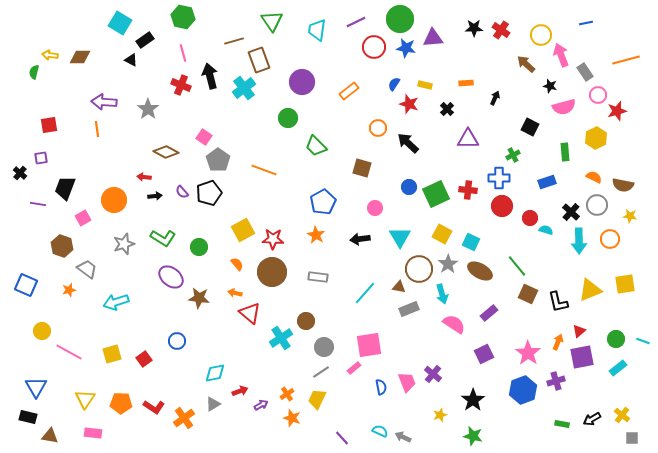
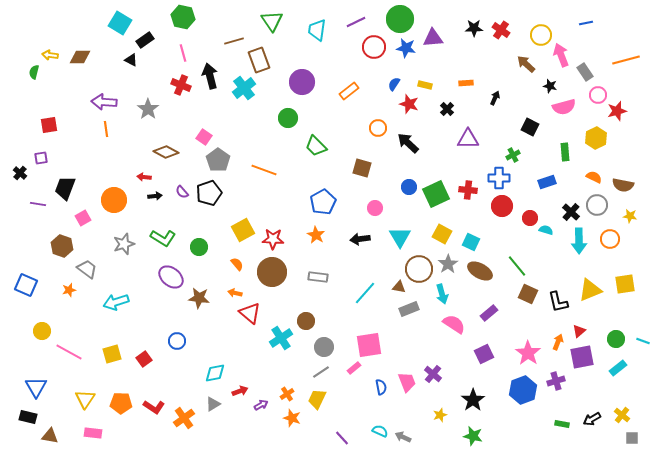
orange line at (97, 129): moved 9 px right
